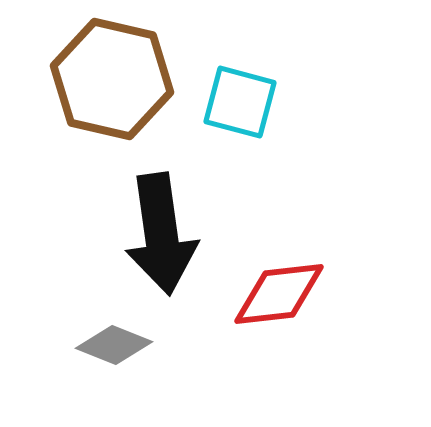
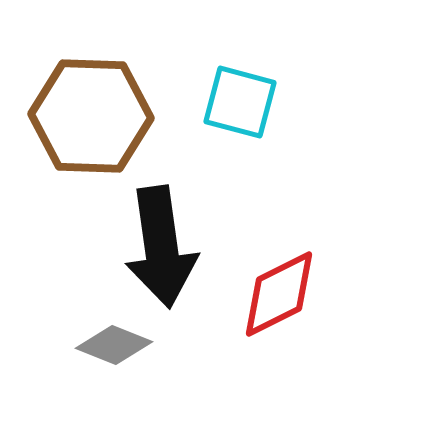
brown hexagon: moved 21 px left, 37 px down; rotated 11 degrees counterclockwise
black arrow: moved 13 px down
red diamond: rotated 20 degrees counterclockwise
